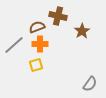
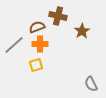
gray semicircle: moved 1 px right; rotated 119 degrees clockwise
